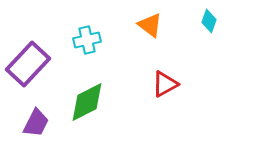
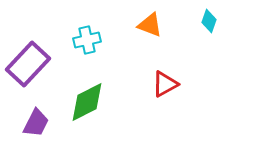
orange triangle: rotated 16 degrees counterclockwise
